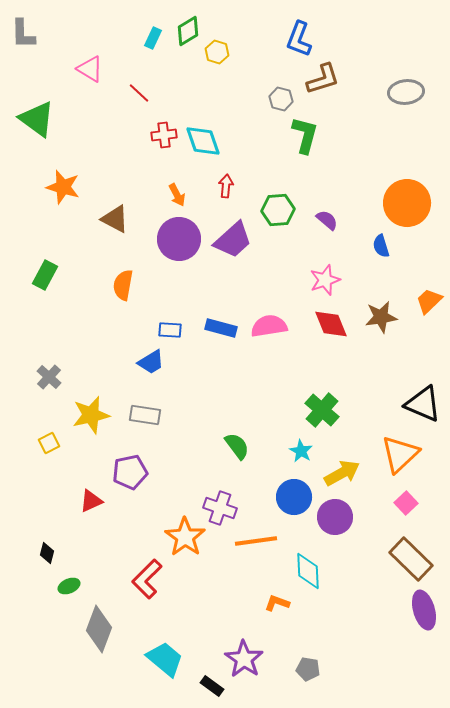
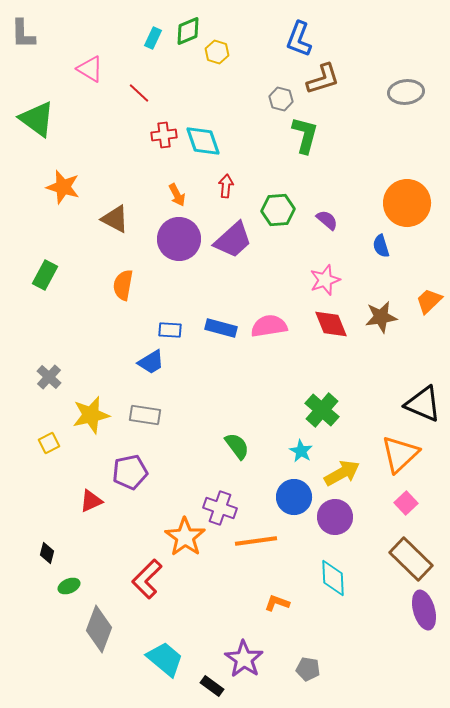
green diamond at (188, 31): rotated 8 degrees clockwise
cyan diamond at (308, 571): moved 25 px right, 7 px down
